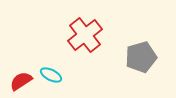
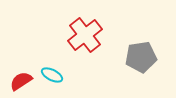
gray pentagon: rotated 8 degrees clockwise
cyan ellipse: moved 1 px right
